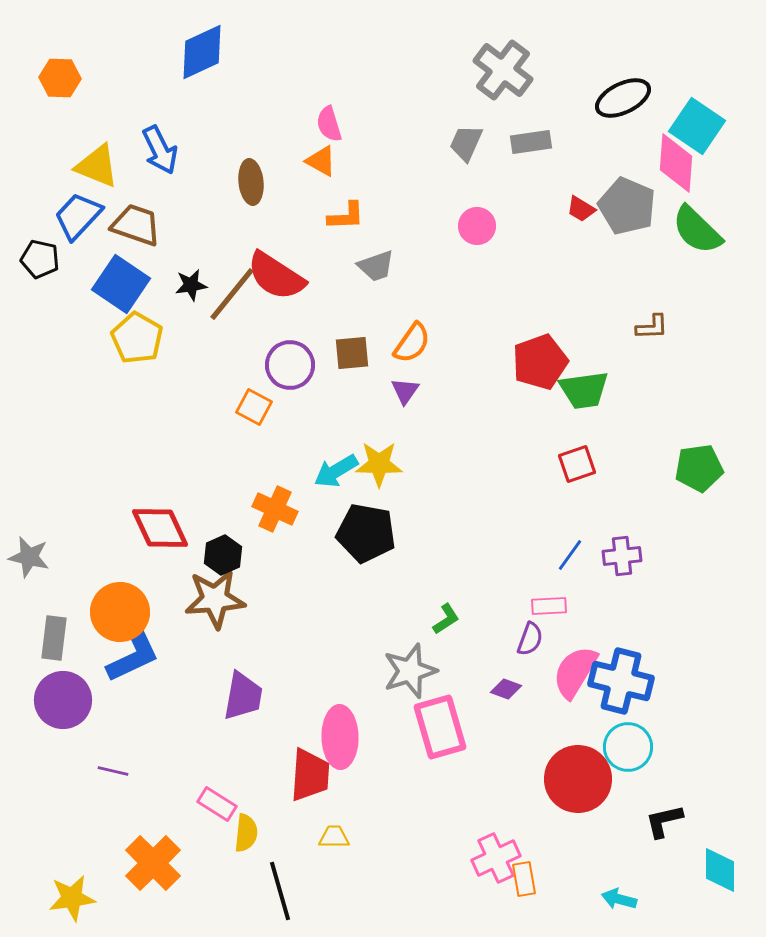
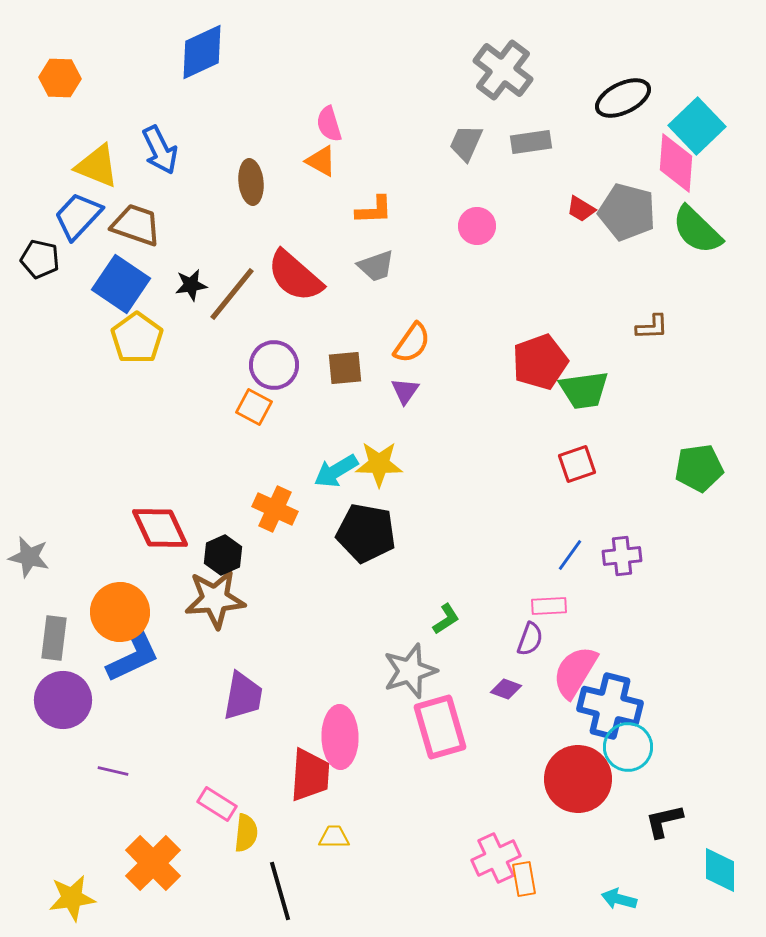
cyan square at (697, 126): rotated 12 degrees clockwise
gray pentagon at (627, 206): moved 6 px down; rotated 8 degrees counterclockwise
orange L-shape at (346, 216): moved 28 px right, 6 px up
red semicircle at (276, 276): moved 19 px right; rotated 8 degrees clockwise
yellow pentagon at (137, 338): rotated 6 degrees clockwise
brown square at (352, 353): moved 7 px left, 15 px down
purple circle at (290, 365): moved 16 px left
blue cross at (621, 681): moved 11 px left, 25 px down
